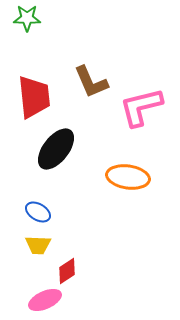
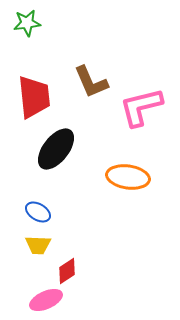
green star: moved 5 px down; rotated 8 degrees counterclockwise
pink ellipse: moved 1 px right
